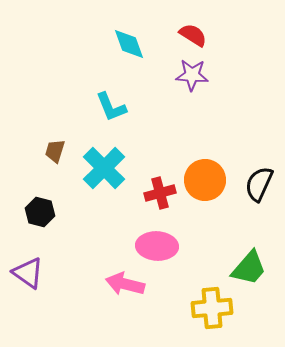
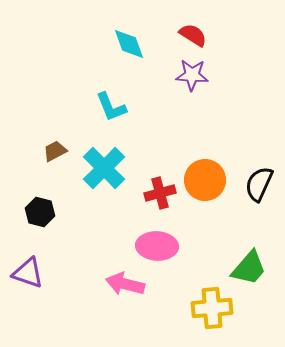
brown trapezoid: rotated 45 degrees clockwise
purple triangle: rotated 16 degrees counterclockwise
